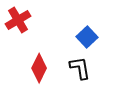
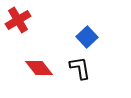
red diamond: rotated 64 degrees counterclockwise
